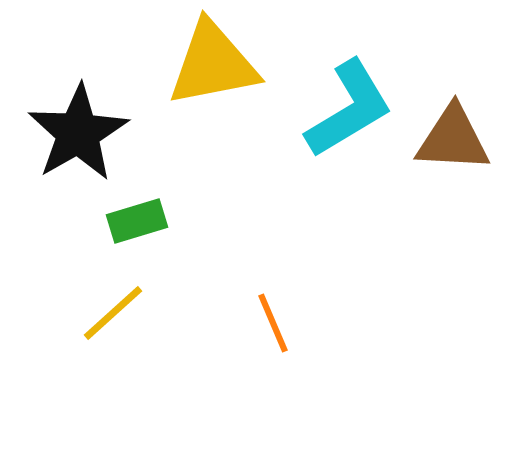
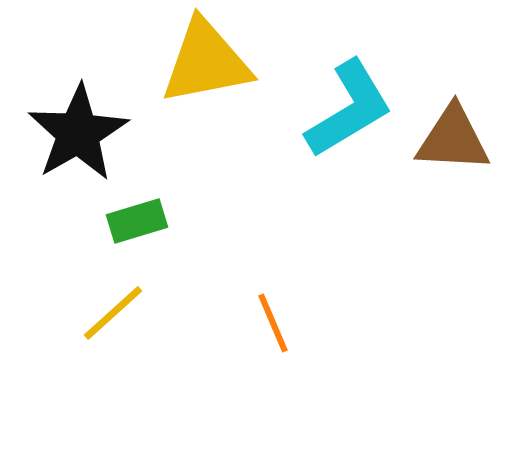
yellow triangle: moved 7 px left, 2 px up
